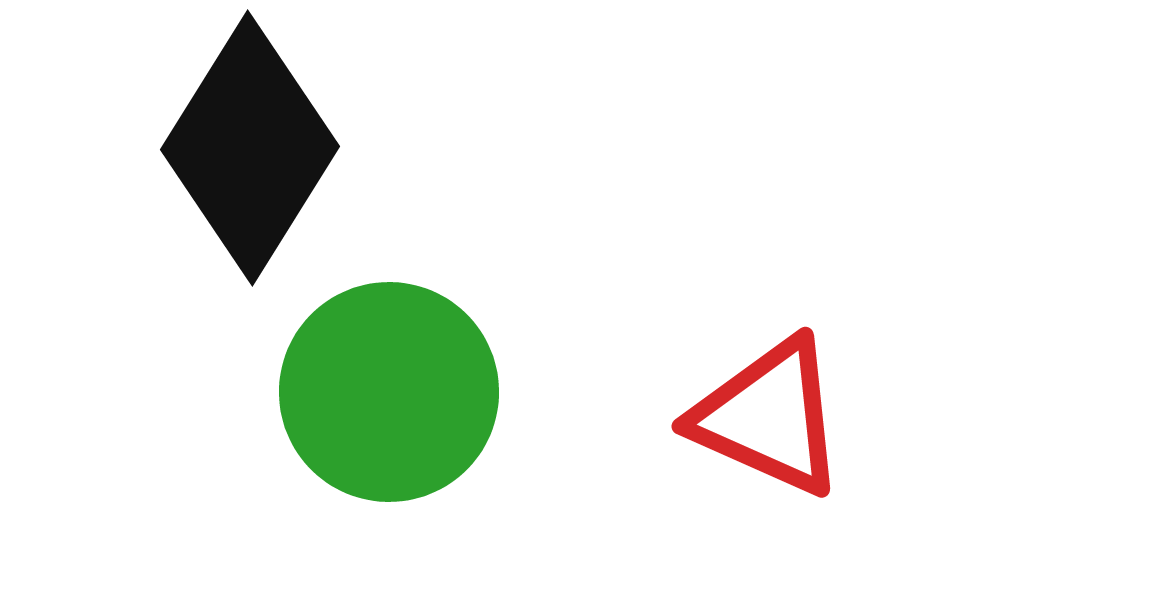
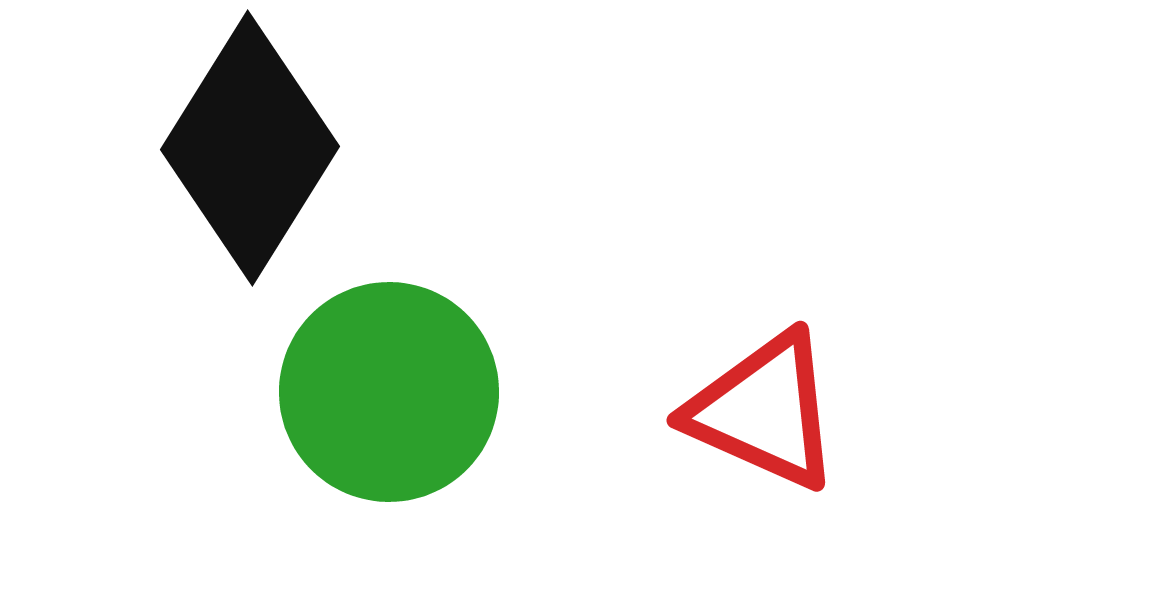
red triangle: moved 5 px left, 6 px up
